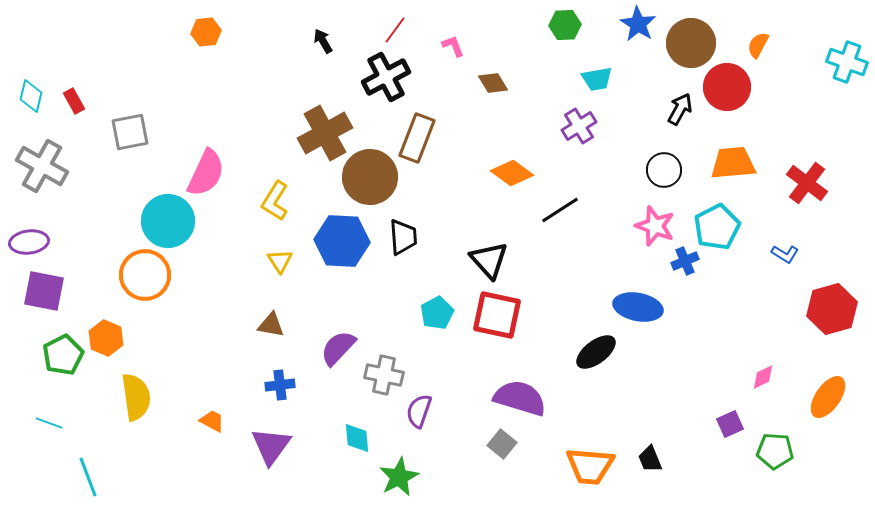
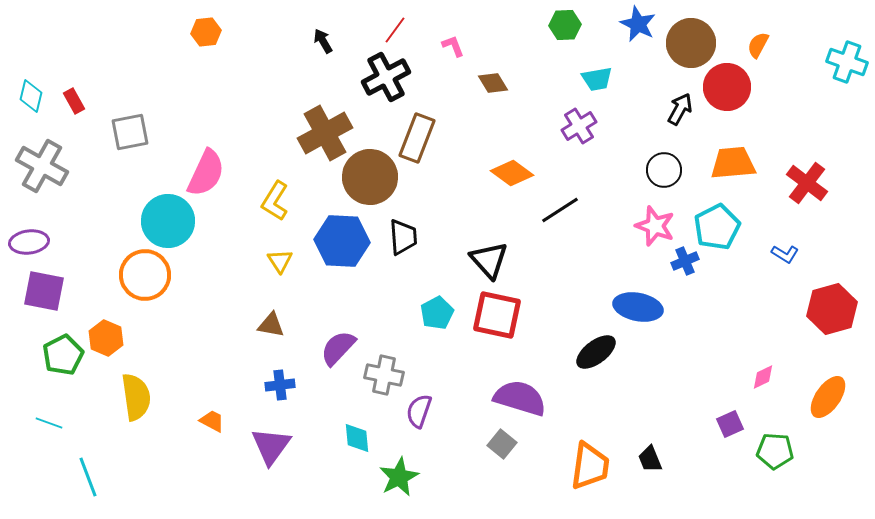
blue star at (638, 24): rotated 6 degrees counterclockwise
orange trapezoid at (590, 466): rotated 87 degrees counterclockwise
